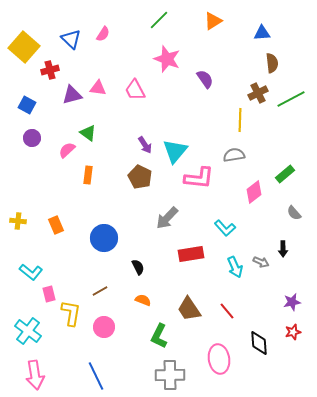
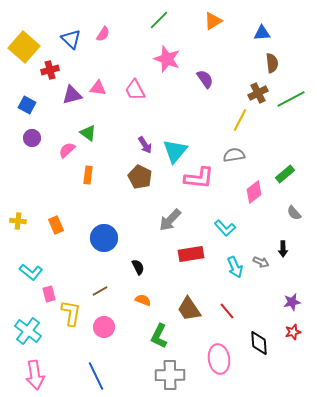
yellow line at (240, 120): rotated 25 degrees clockwise
gray arrow at (167, 218): moved 3 px right, 2 px down
